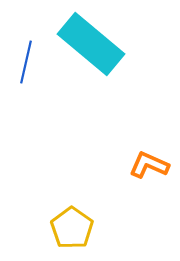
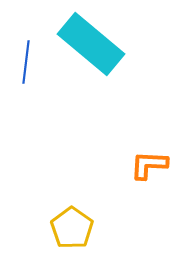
blue line: rotated 6 degrees counterclockwise
orange L-shape: rotated 21 degrees counterclockwise
